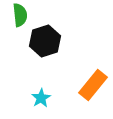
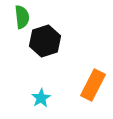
green semicircle: moved 2 px right, 2 px down
orange rectangle: rotated 12 degrees counterclockwise
